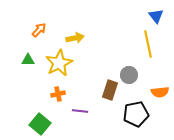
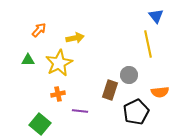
black pentagon: moved 2 px up; rotated 15 degrees counterclockwise
